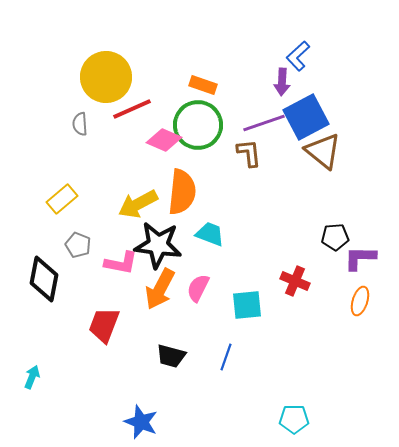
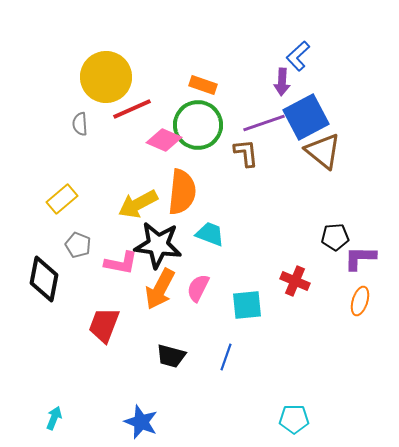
brown L-shape: moved 3 px left
cyan arrow: moved 22 px right, 41 px down
